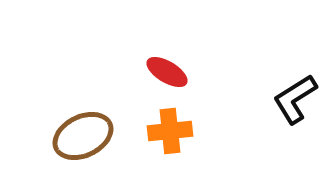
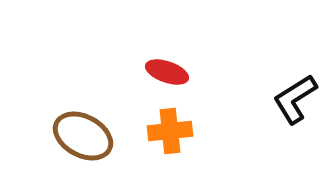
red ellipse: rotated 12 degrees counterclockwise
brown ellipse: rotated 54 degrees clockwise
